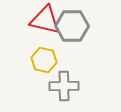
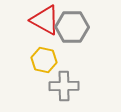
red triangle: rotated 16 degrees clockwise
gray hexagon: moved 1 px down
